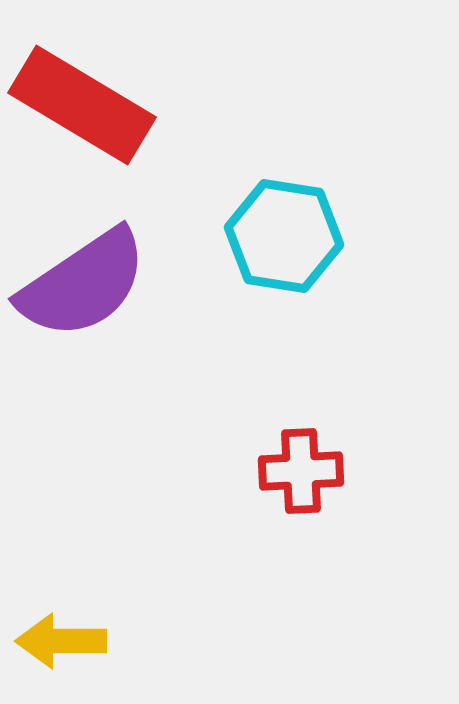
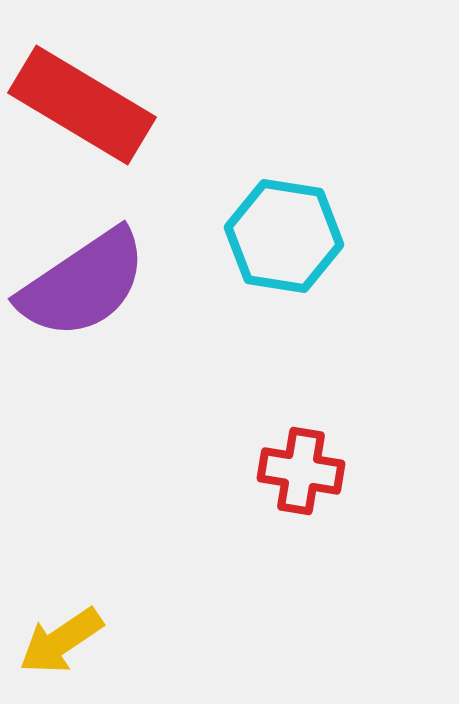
red cross: rotated 12 degrees clockwise
yellow arrow: rotated 34 degrees counterclockwise
